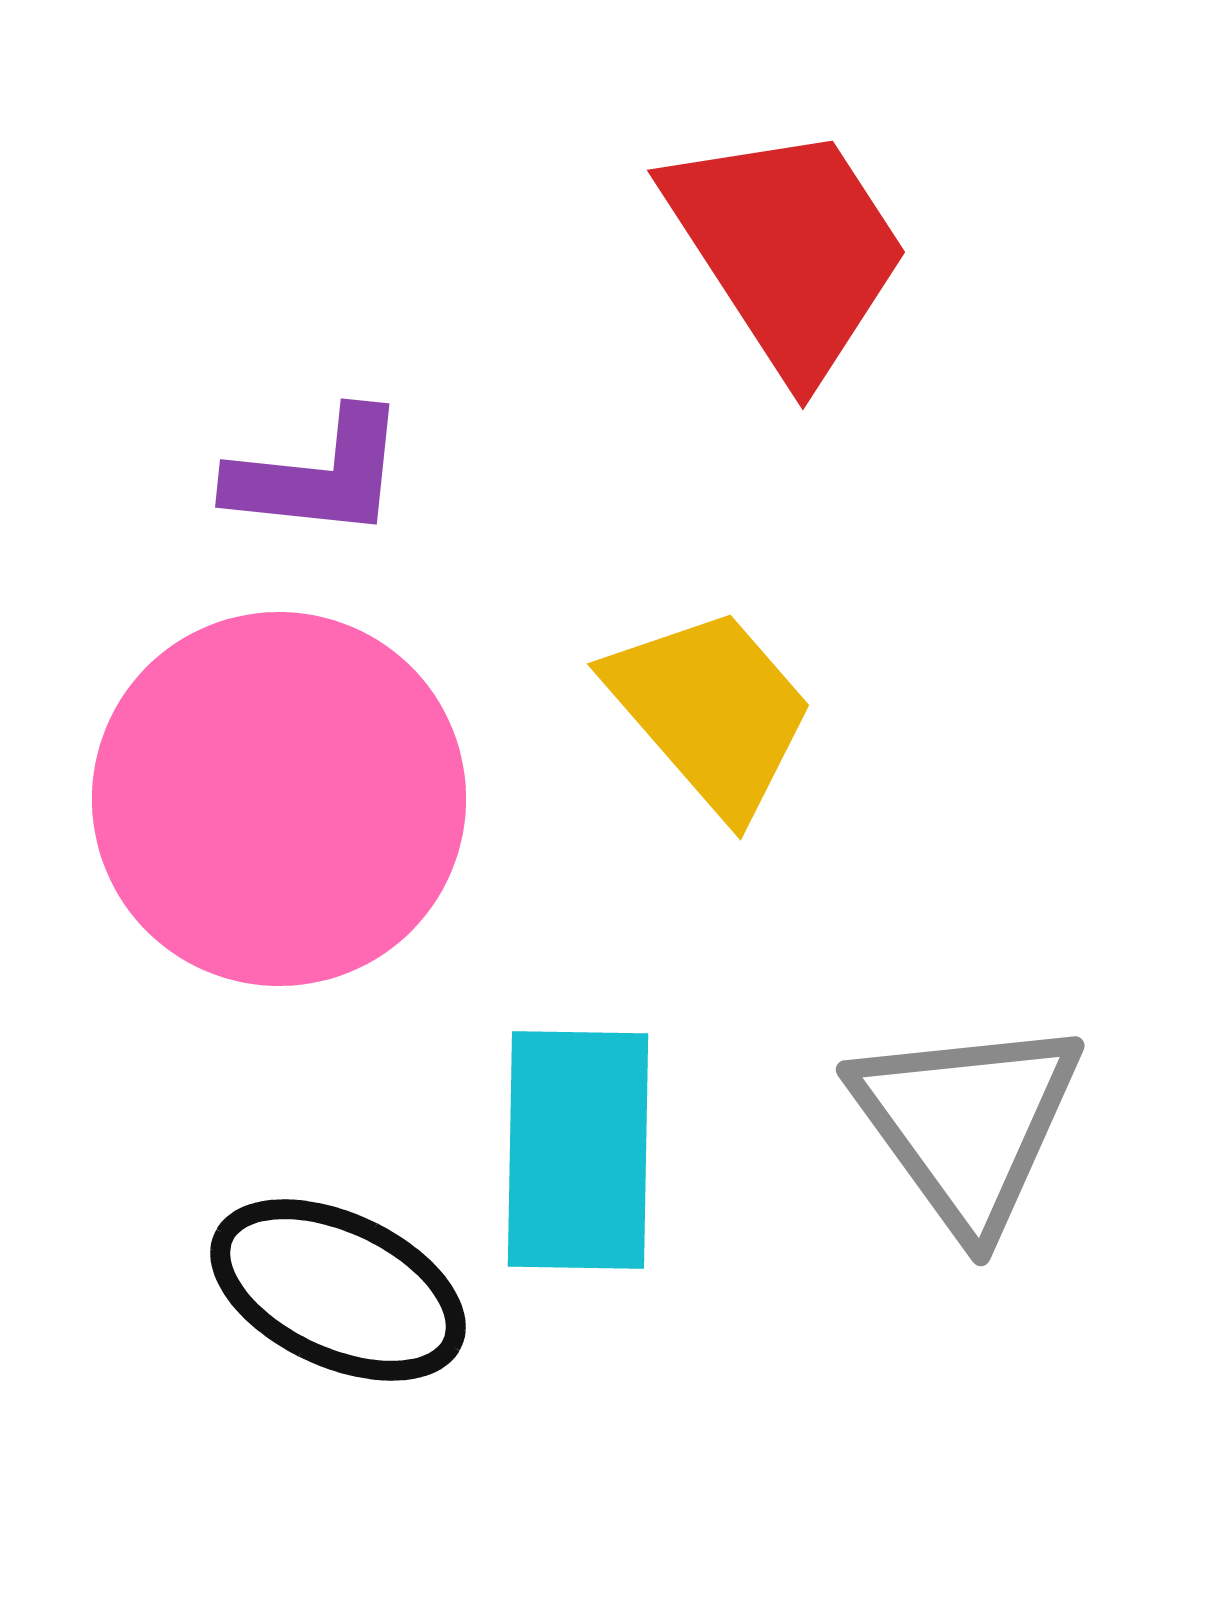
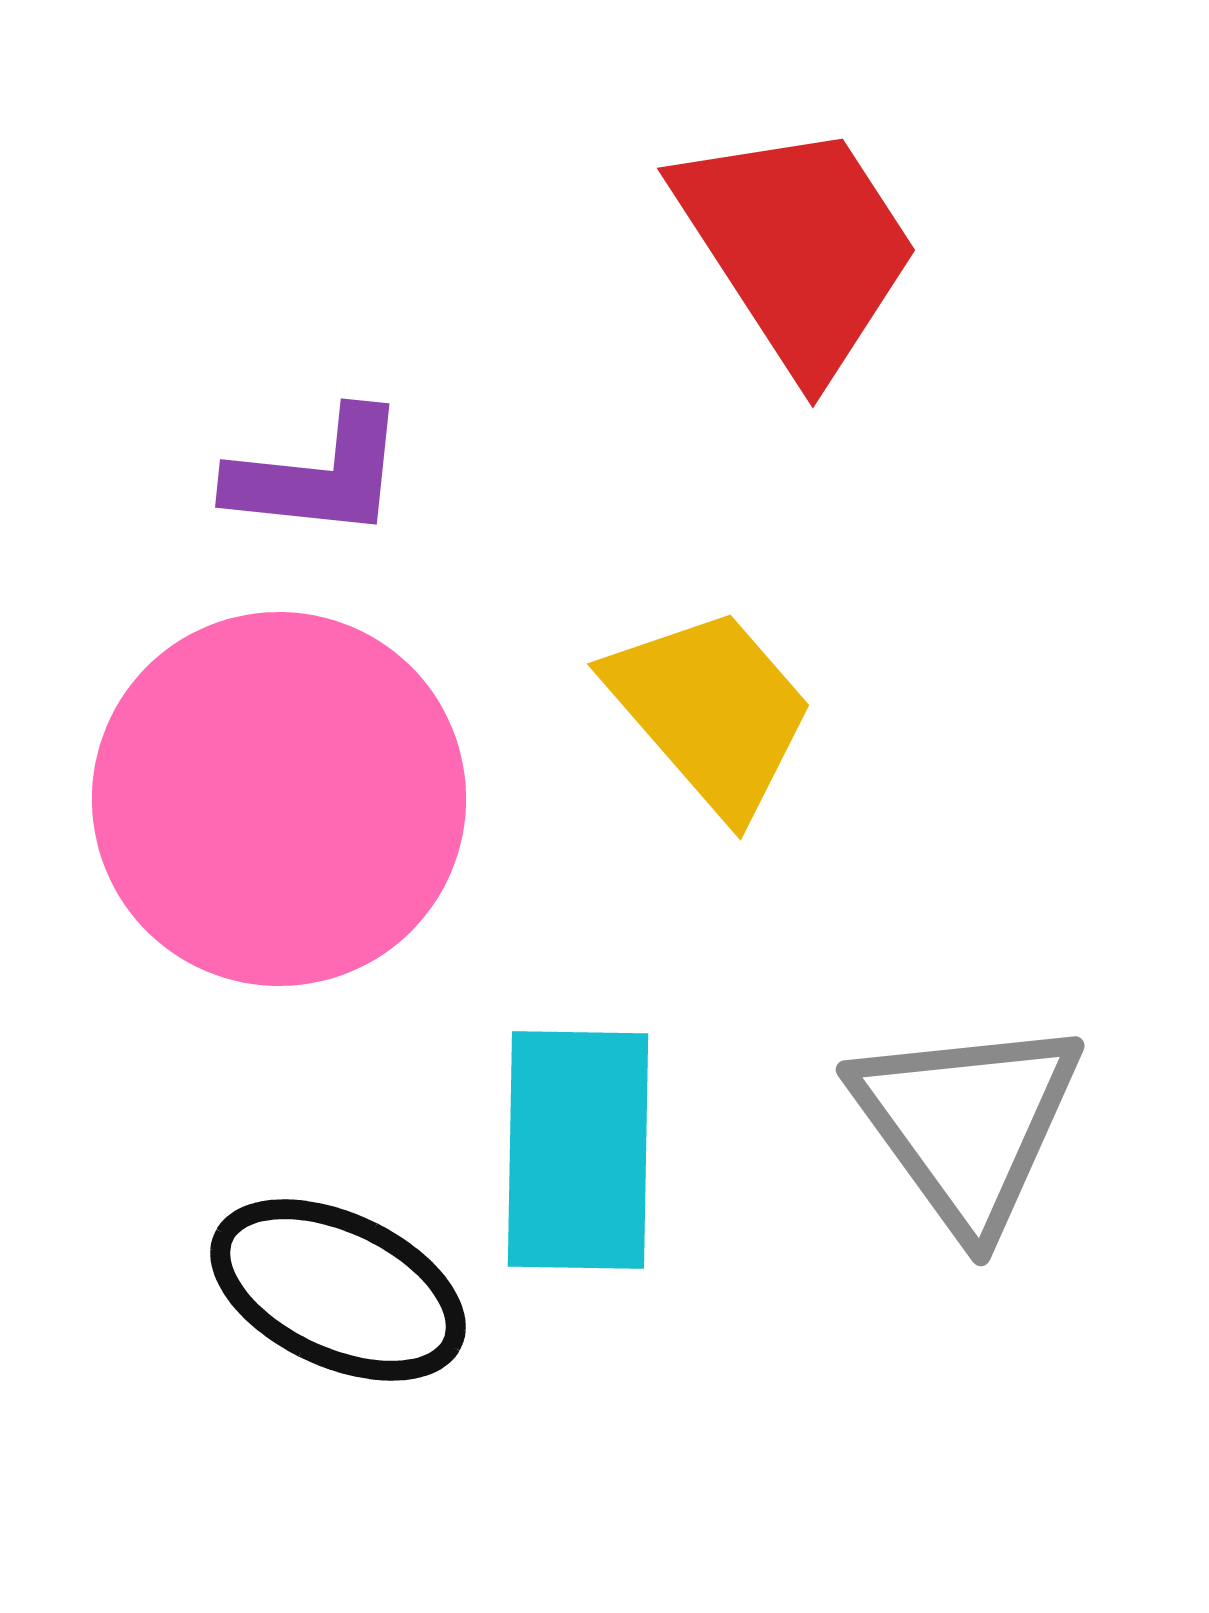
red trapezoid: moved 10 px right, 2 px up
